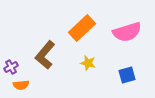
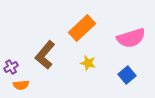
pink semicircle: moved 4 px right, 6 px down
blue square: rotated 24 degrees counterclockwise
